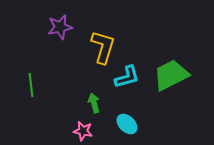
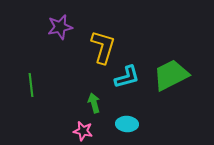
cyan ellipse: rotated 40 degrees counterclockwise
